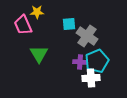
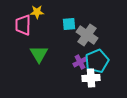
pink trapezoid: rotated 25 degrees clockwise
gray cross: moved 1 px up
purple cross: rotated 32 degrees counterclockwise
